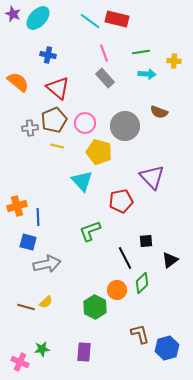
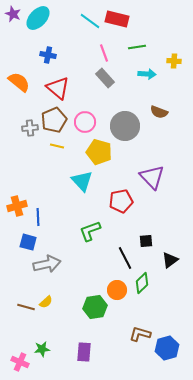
green line: moved 4 px left, 5 px up
orange semicircle: moved 1 px right
pink circle: moved 1 px up
green hexagon: rotated 25 degrees clockwise
brown L-shape: rotated 60 degrees counterclockwise
